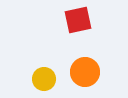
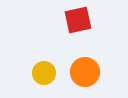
yellow circle: moved 6 px up
